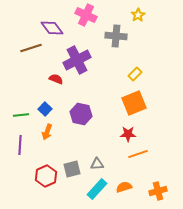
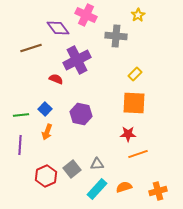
purple diamond: moved 6 px right
orange square: rotated 25 degrees clockwise
gray square: rotated 24 degrees counterclockwise
